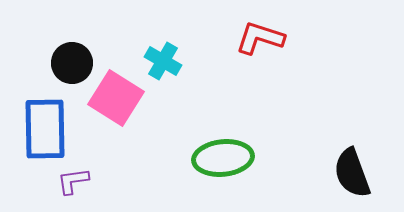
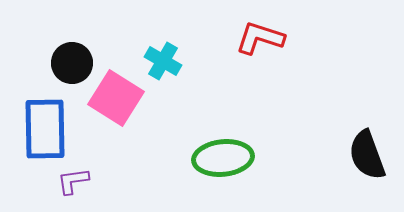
black semicircle: moved 15 px right, 18 px up
